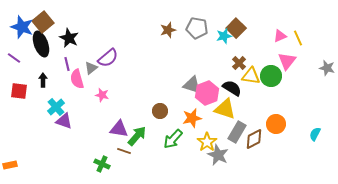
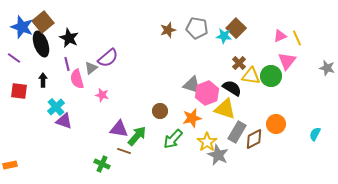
cyan star at (224, 36): rotated 21 degrees clockwise
yellow line at (298, 38): moved 1 px left
